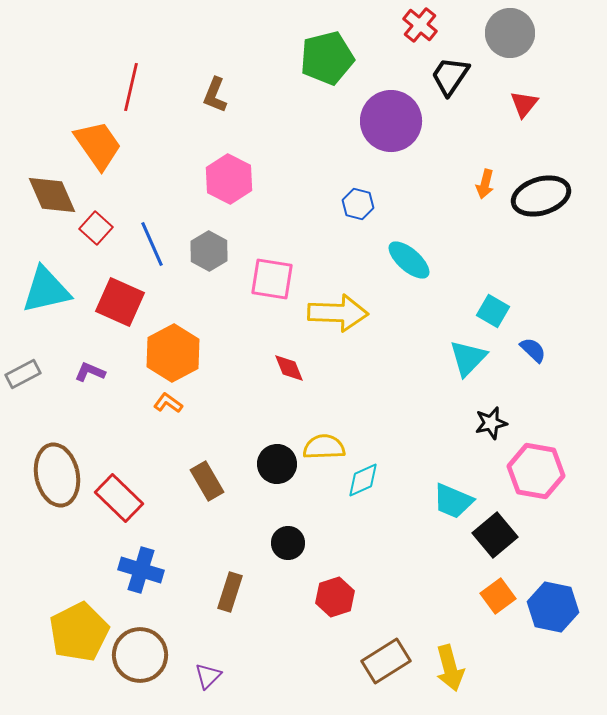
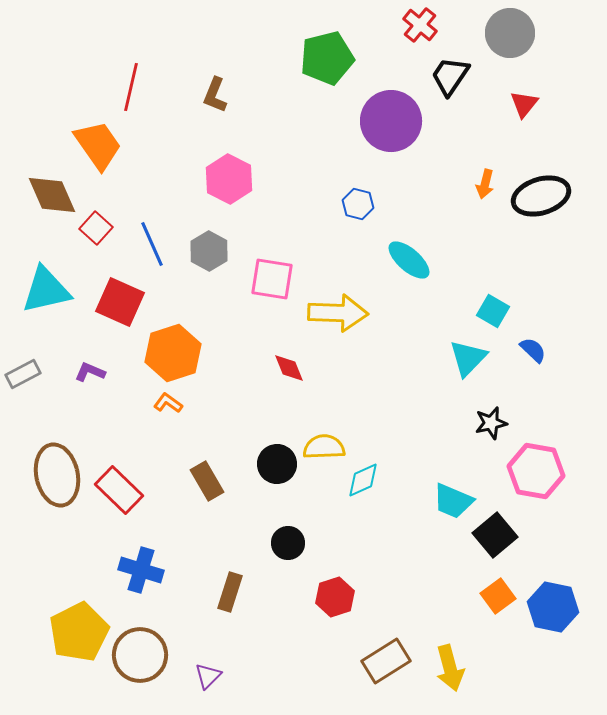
orange hexagon at (173, 353): rotated 10 degrees clockwise
red rectangle at (119, 498): moved 8 px up
